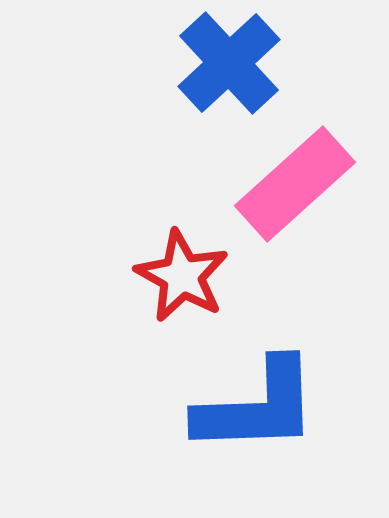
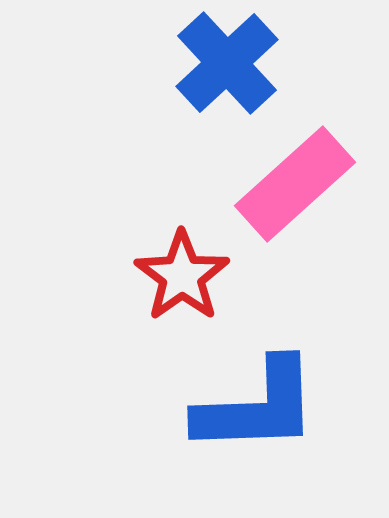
blue cross: moved 2 px left
red star: rotated 8 degrees clockwise
